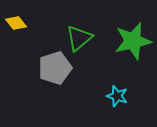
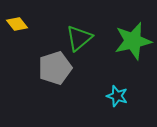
yellow diamond: moved 1 px right, 1 px down
